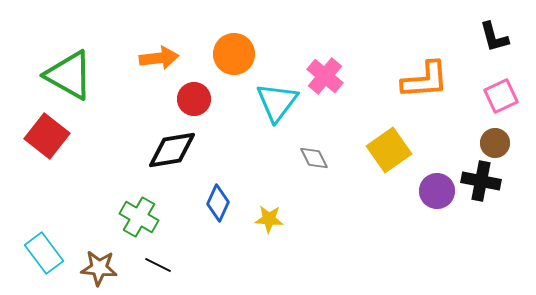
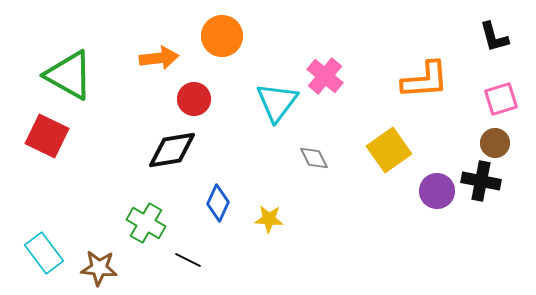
orange circle: moved 12 px left, 18 px up
pink square: moved 3 px down; rotated 8 degrees clockwise
red square: rotated 12 degrees counterclockwise
green cross: moved 7 px right, 6 px down
black line: moved 30 px right, 5 px up
